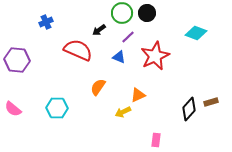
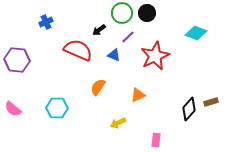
blue triangle: moved 5 px left, 2 px up
yellow arrow: moved 5 px left, 11 px down
